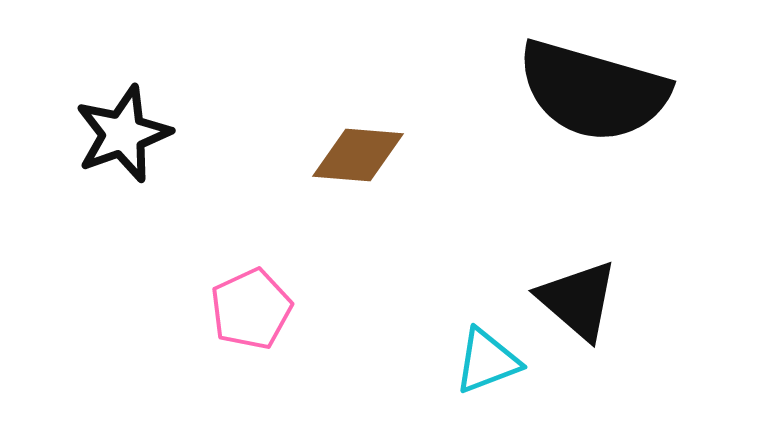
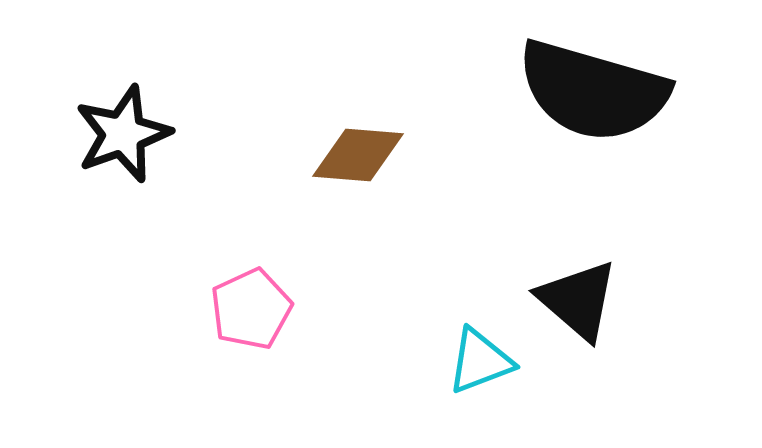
cyan triangle: moved 7 px left
